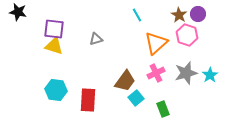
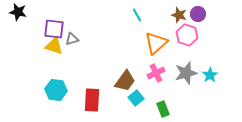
brown star: rotated 14 degrees counterclockwise
gray triangle: moved 24 px left
red rectangle: moved 4 px right
